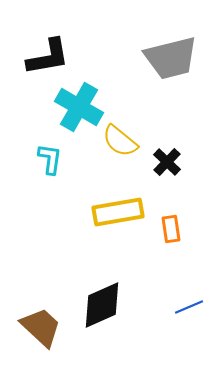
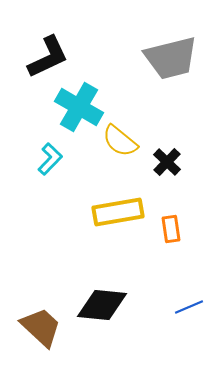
black L-shape: rotated 15 degrees counterclockwise
cyan L-shape: rotated 36 degrees clockwise
black diamond: rotated 30 degrees clockwise
